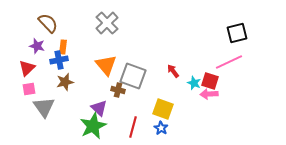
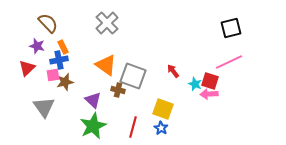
black square: moved 6 px left, 5 px up
orange rectangle: rotated 32 degrees counterclockwise
orange triangle: rotated 15 degrees counterclockwise
cyan star: moved 1 px right, 1 px down
pink square: moved 24 px right, 14 px up
purple triangle: moved 6 px left, 8 px up
